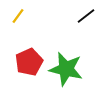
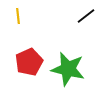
yellow line: rotated 42 degrees counterclockwise
green star: moved 2 px right
